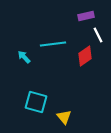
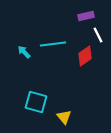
cyan arrow: moved 5 px up
